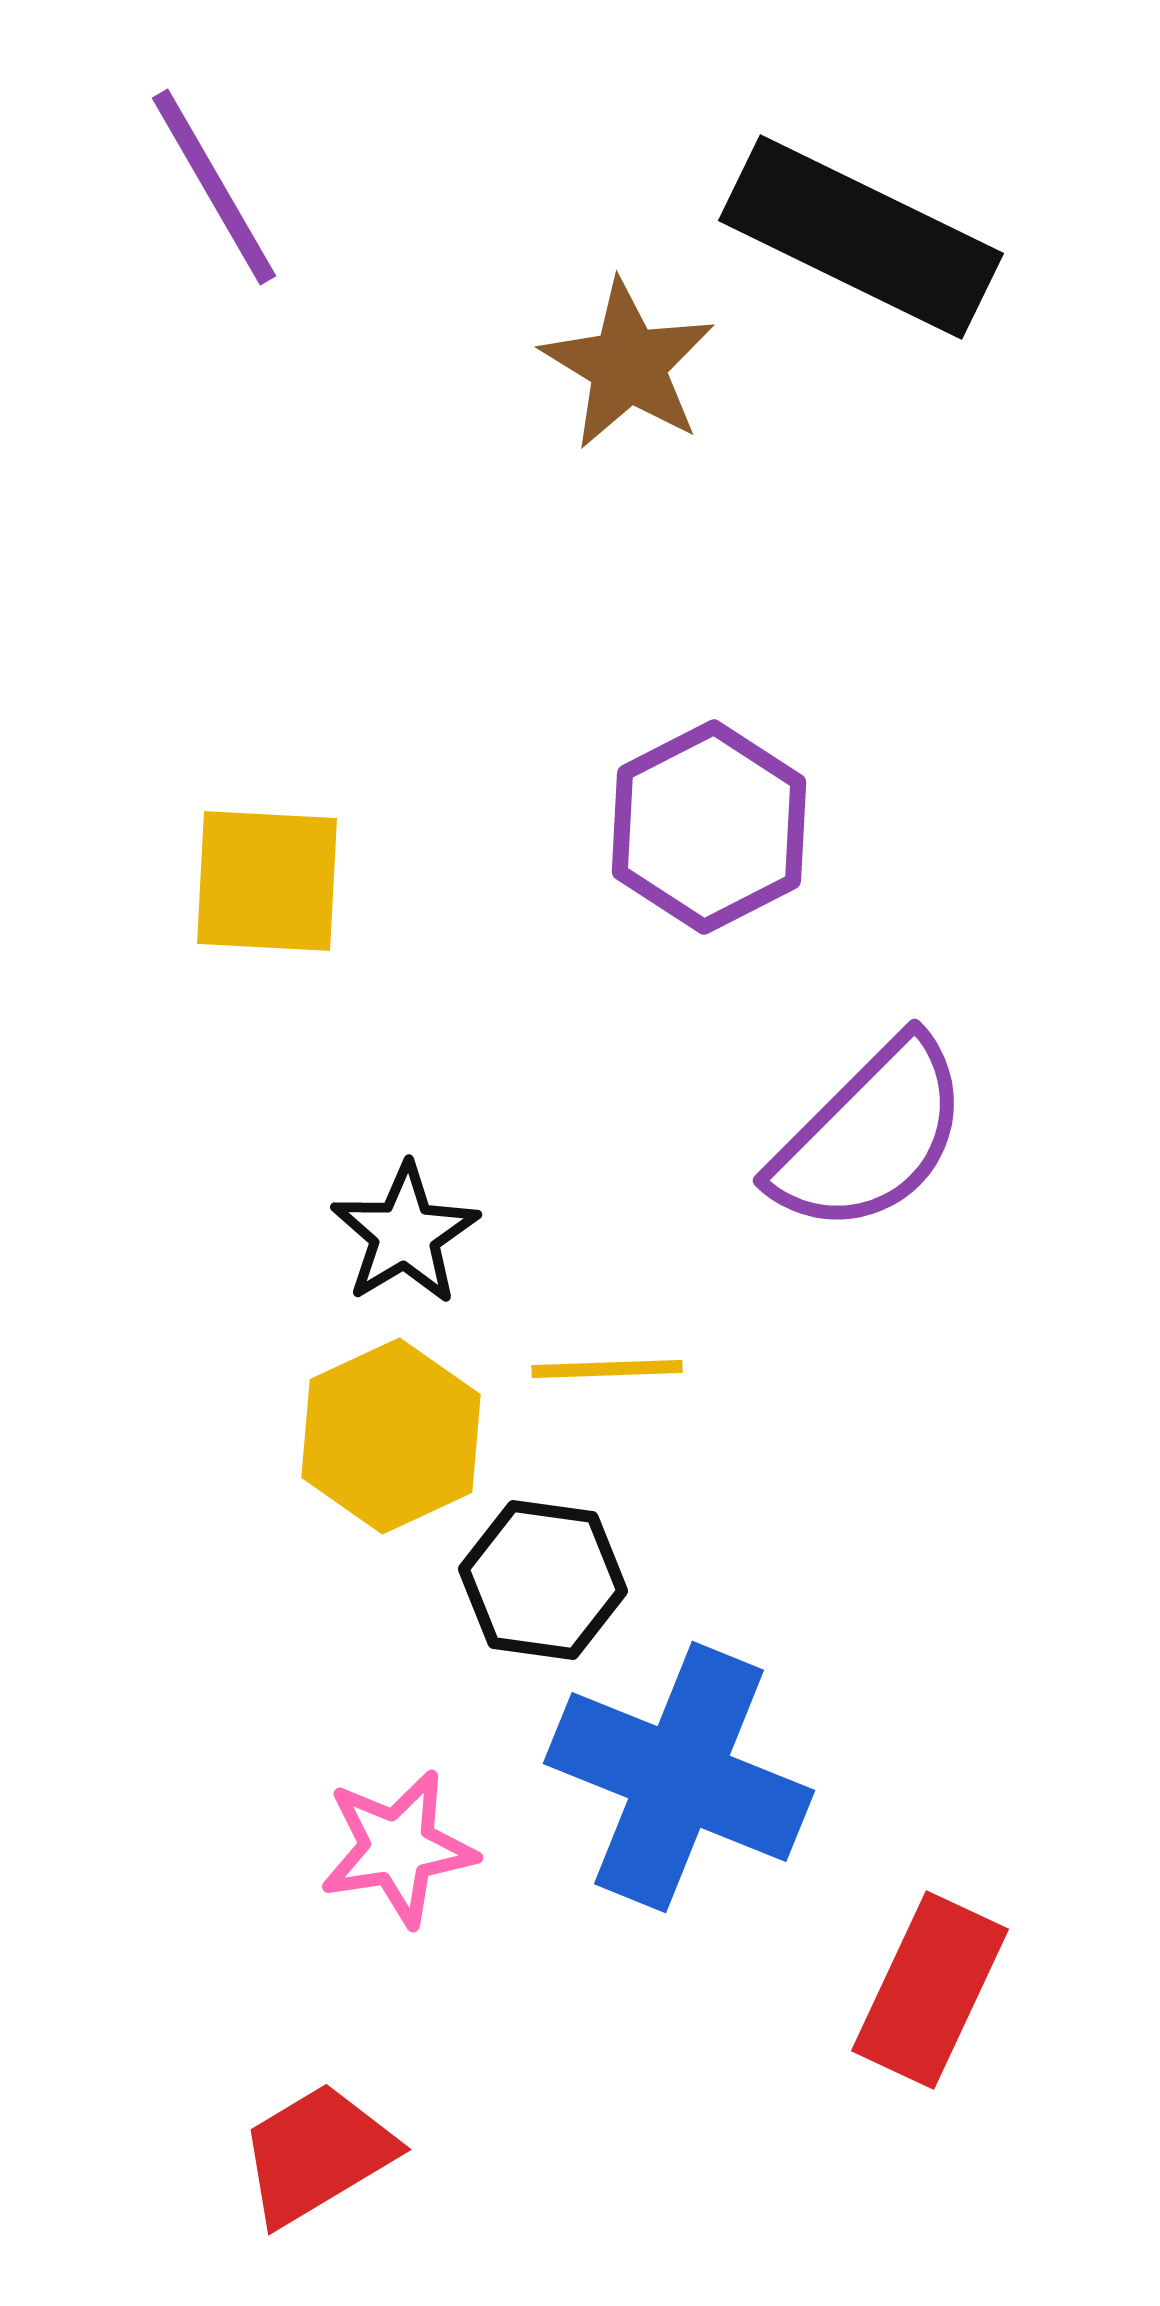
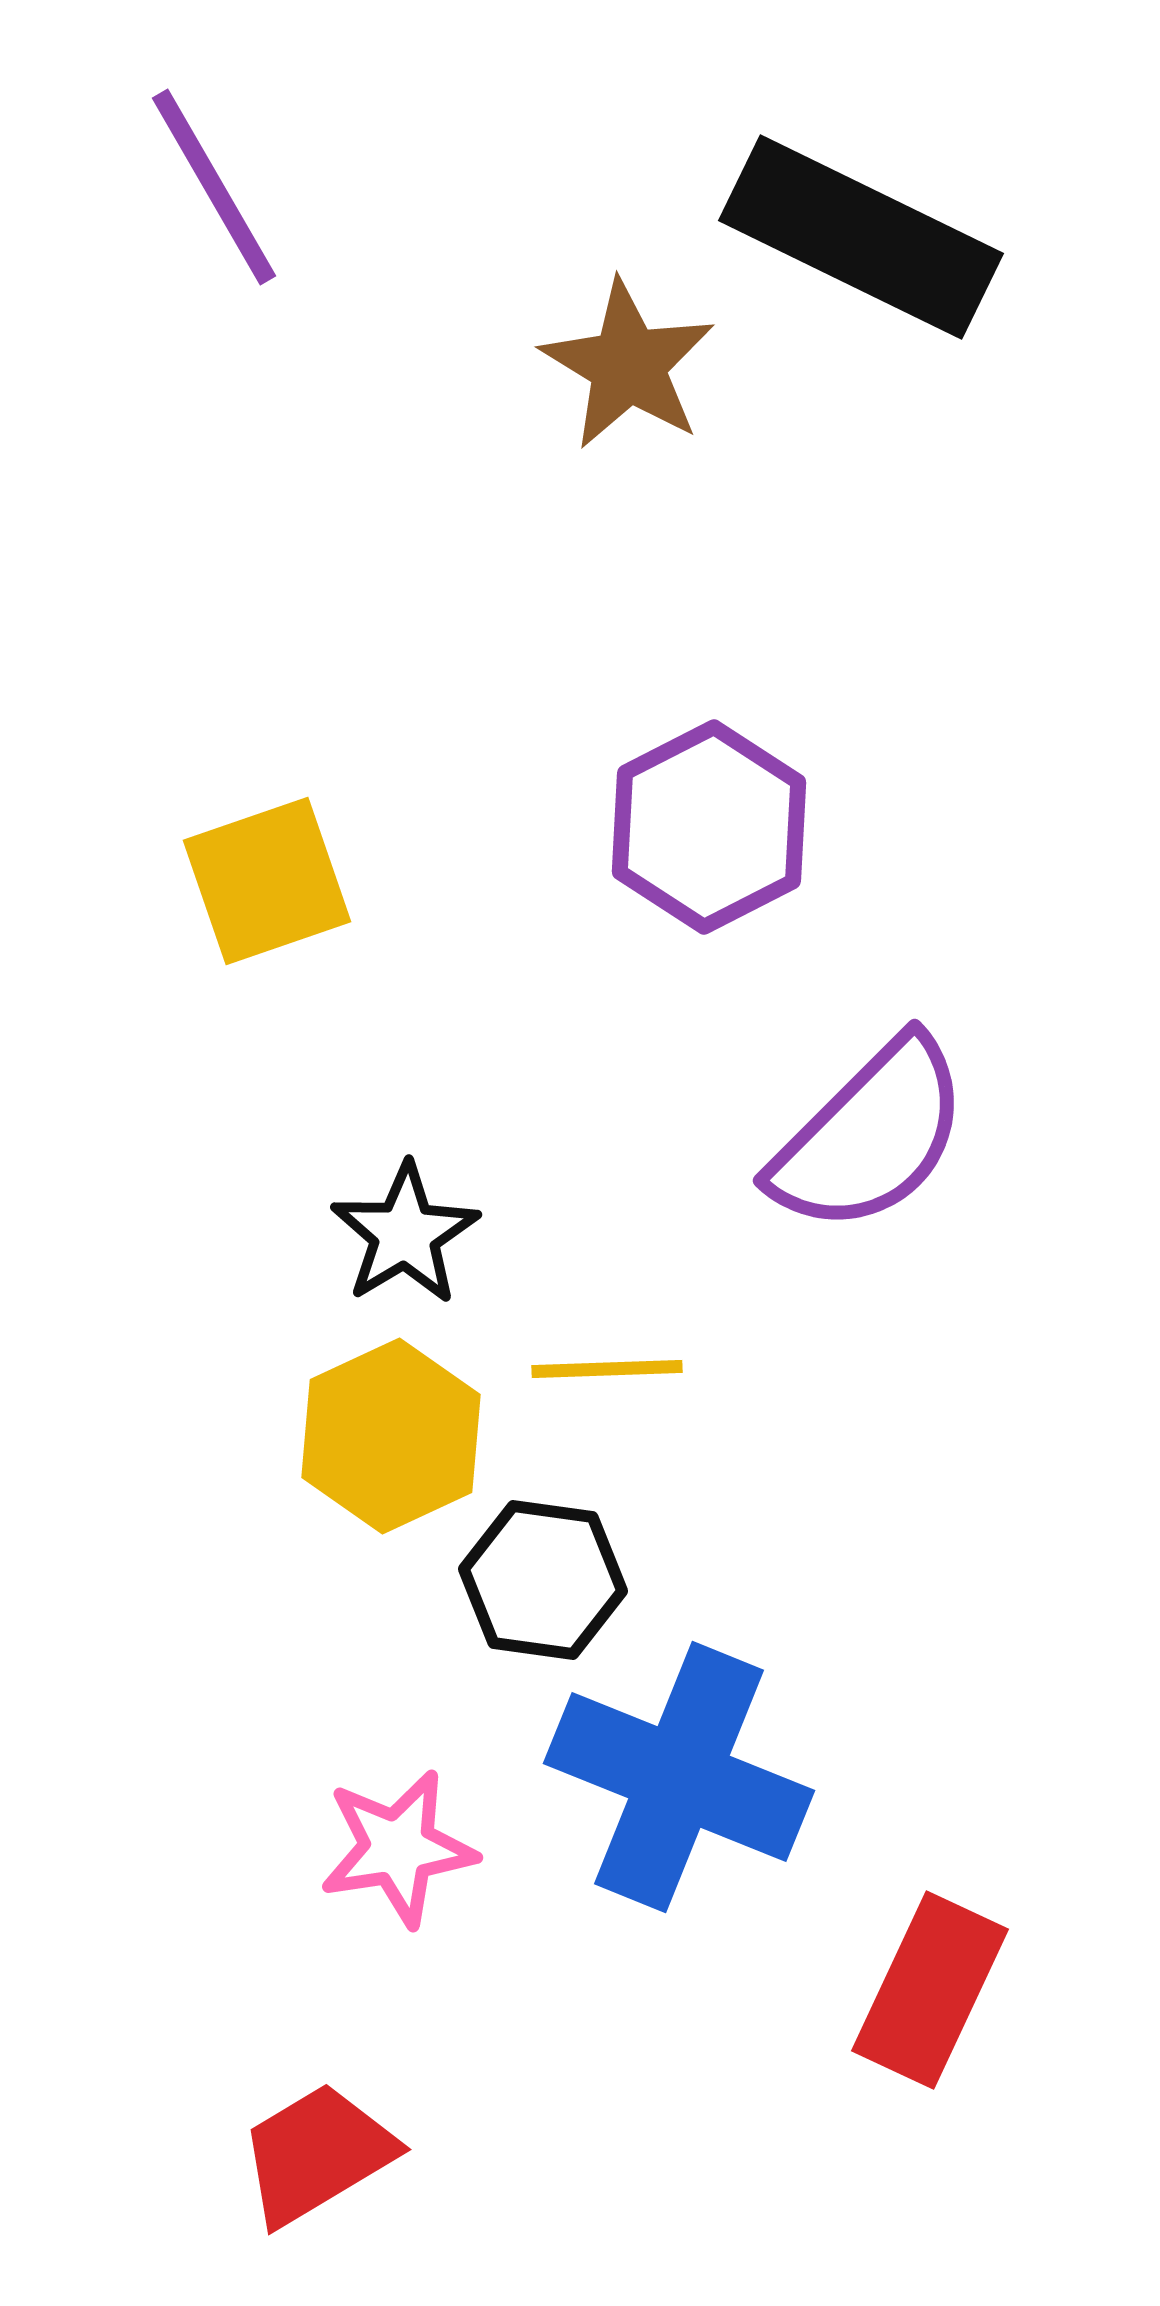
yellow square: rotated 22 degrees counterclockwise
